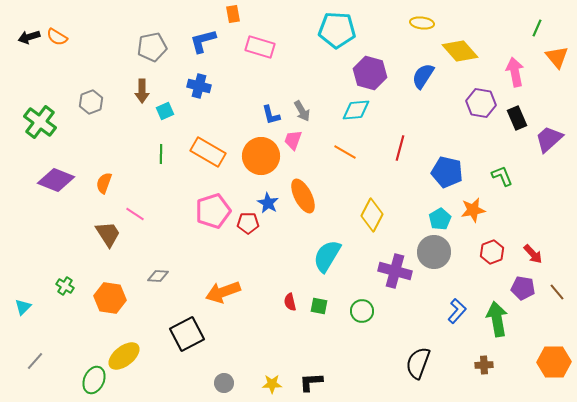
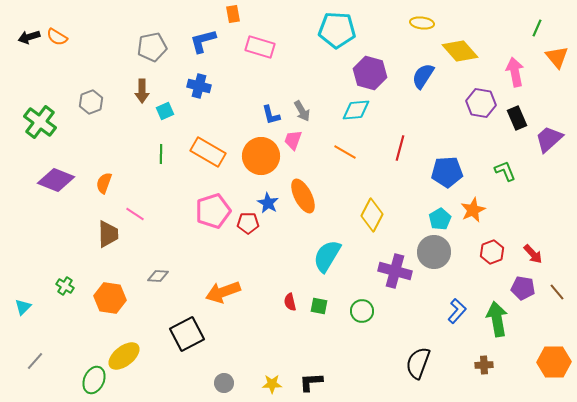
blue pentagon at (447, 172): rotated 16 degrees counterclockwise
green L-shape at (502, 176): moved 3 px right, 5 px up
orange star at (473, 210): rotated 15 degrees counterclockwise
brown trapezoid at (108, 234): rotated 32 degrees clockwise
